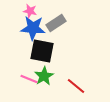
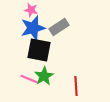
pink star: moved 1 px right, 1 px up
gray rectangle: moved 3 px right, 4 px down
blue star: rotated 20 degrees counterclockwise
black square: moved 3 px left, 1 px up
red line: rotated 48 degrees clockwise
